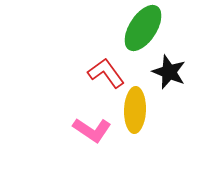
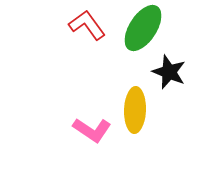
red L-shape: moved 19 px left, 48 px up
